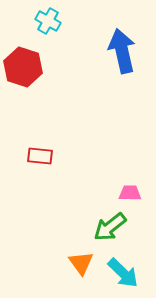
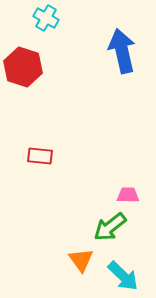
cyan cross: moved 2 px left, 3 px up
pink trapezoid: moved 2 px left, 2 px down
orange triangle: moved 3 px up
cyan arrow: moved 3 px down
